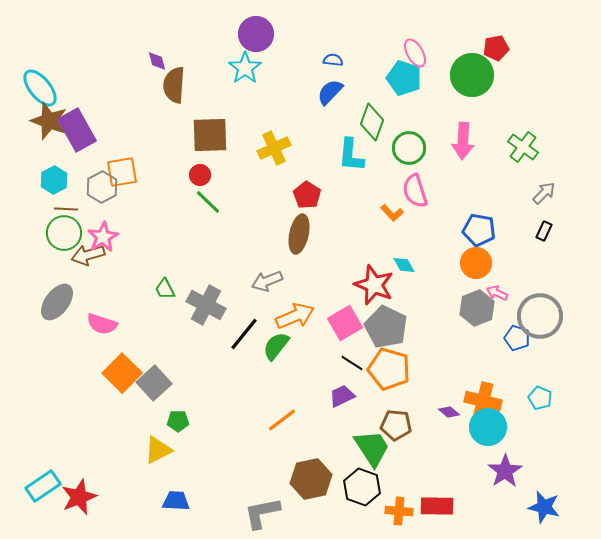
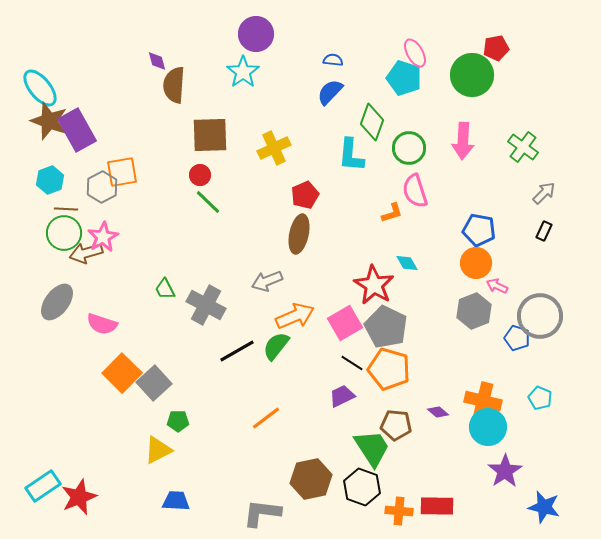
cyan star at (245, 68): moved 2 px left, 4 px down
cyan hexagon at (54, 180): moved 4 px left; rotated 8 degrees clockwise
red pentagon at (307, 195): moved 2 px left; rotated 16 degrees clockwise
orange L-shape at (392, 213): rotated 65 degrees counterclockwise
brown arrow at (88, 255): moved 2 px left, 2 px up
cyan diamond at (404, 265): moved 3 px right, 2 px up
red star at (374, 285): rotated 9 degrees clockwise
pink arrow at (497, 293): moved 7 px up
gray hexagon at (477, 308): moved 3 px left, 3 px down
black line at (244, 334): moved 7 px left, 17 px down; rotated 21 degrees clockwise
purple diamond at (449, 412): moved 11 px left
orange line at (282, 420): moved 16 px left, 2 px up
gray L-shape at (262, 513): rotated 18 degrees clockwise
